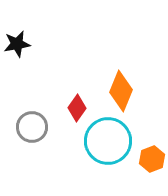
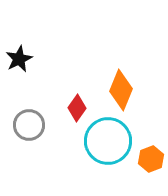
black star: moved 2 px right, 15 px down; rotated 16 degrees counterclockwise
orange diamond: moved 1 px up
gray circle: moved 3 px left, 2 px up
orange hexagon: moved 1 px left
